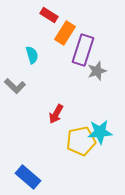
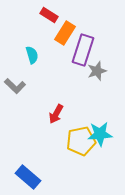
cyan star: moved 2 px down
